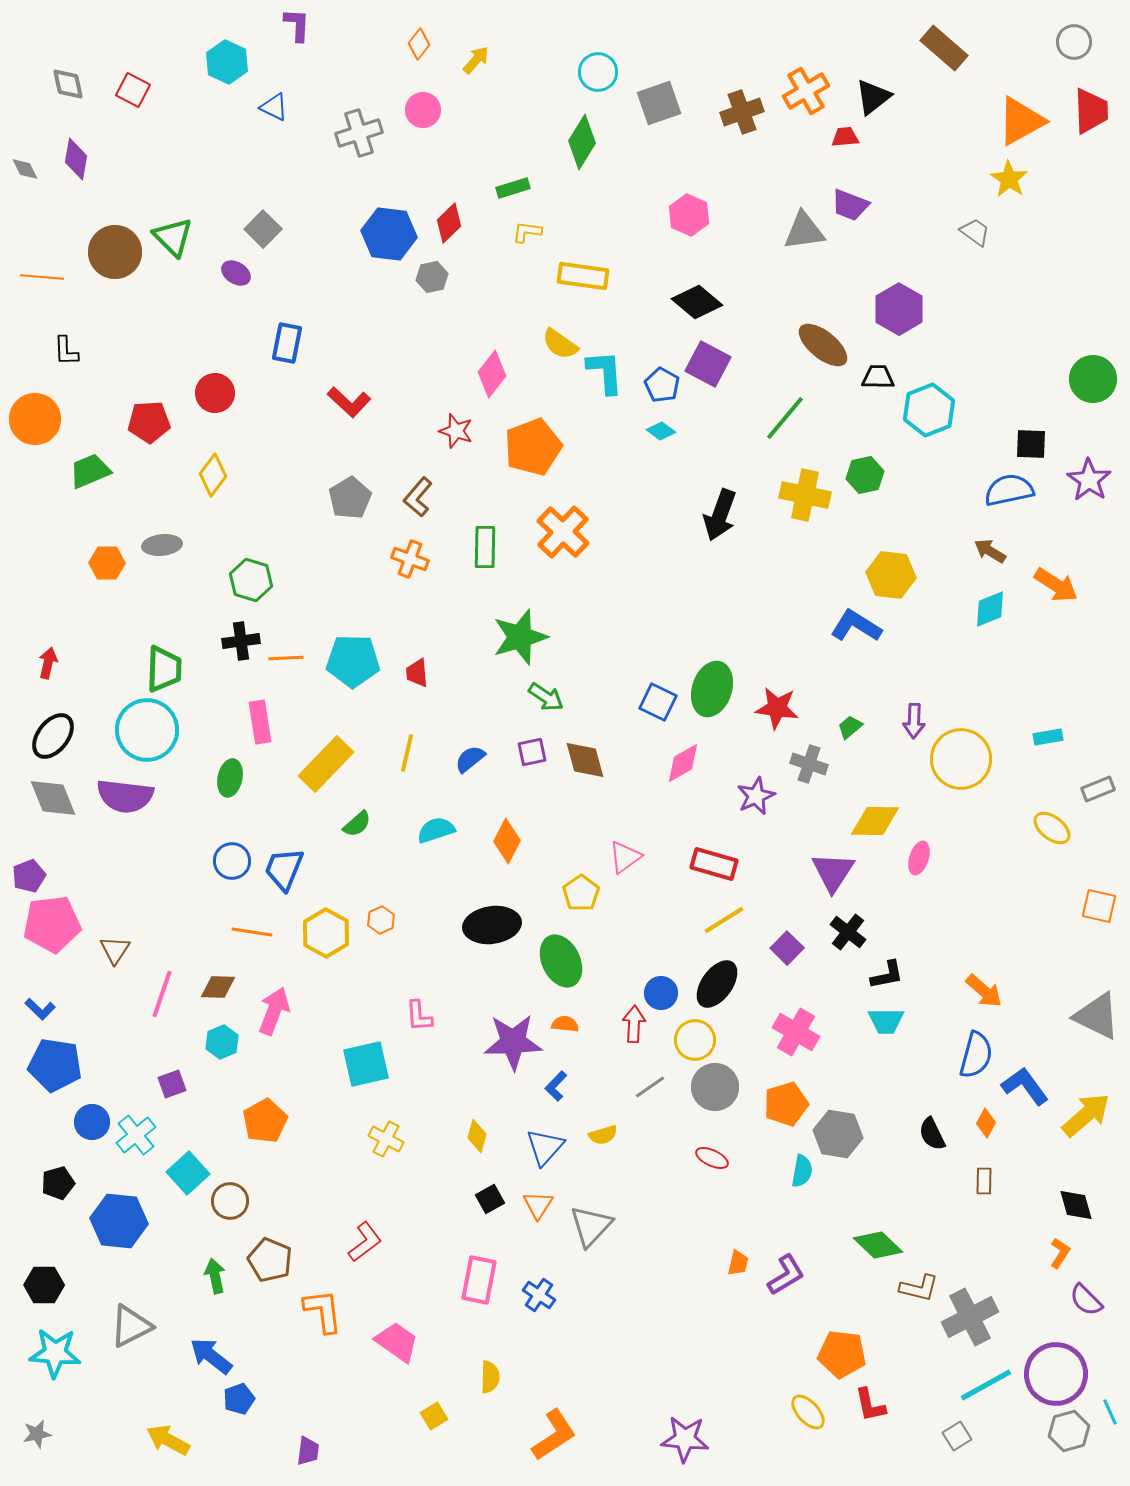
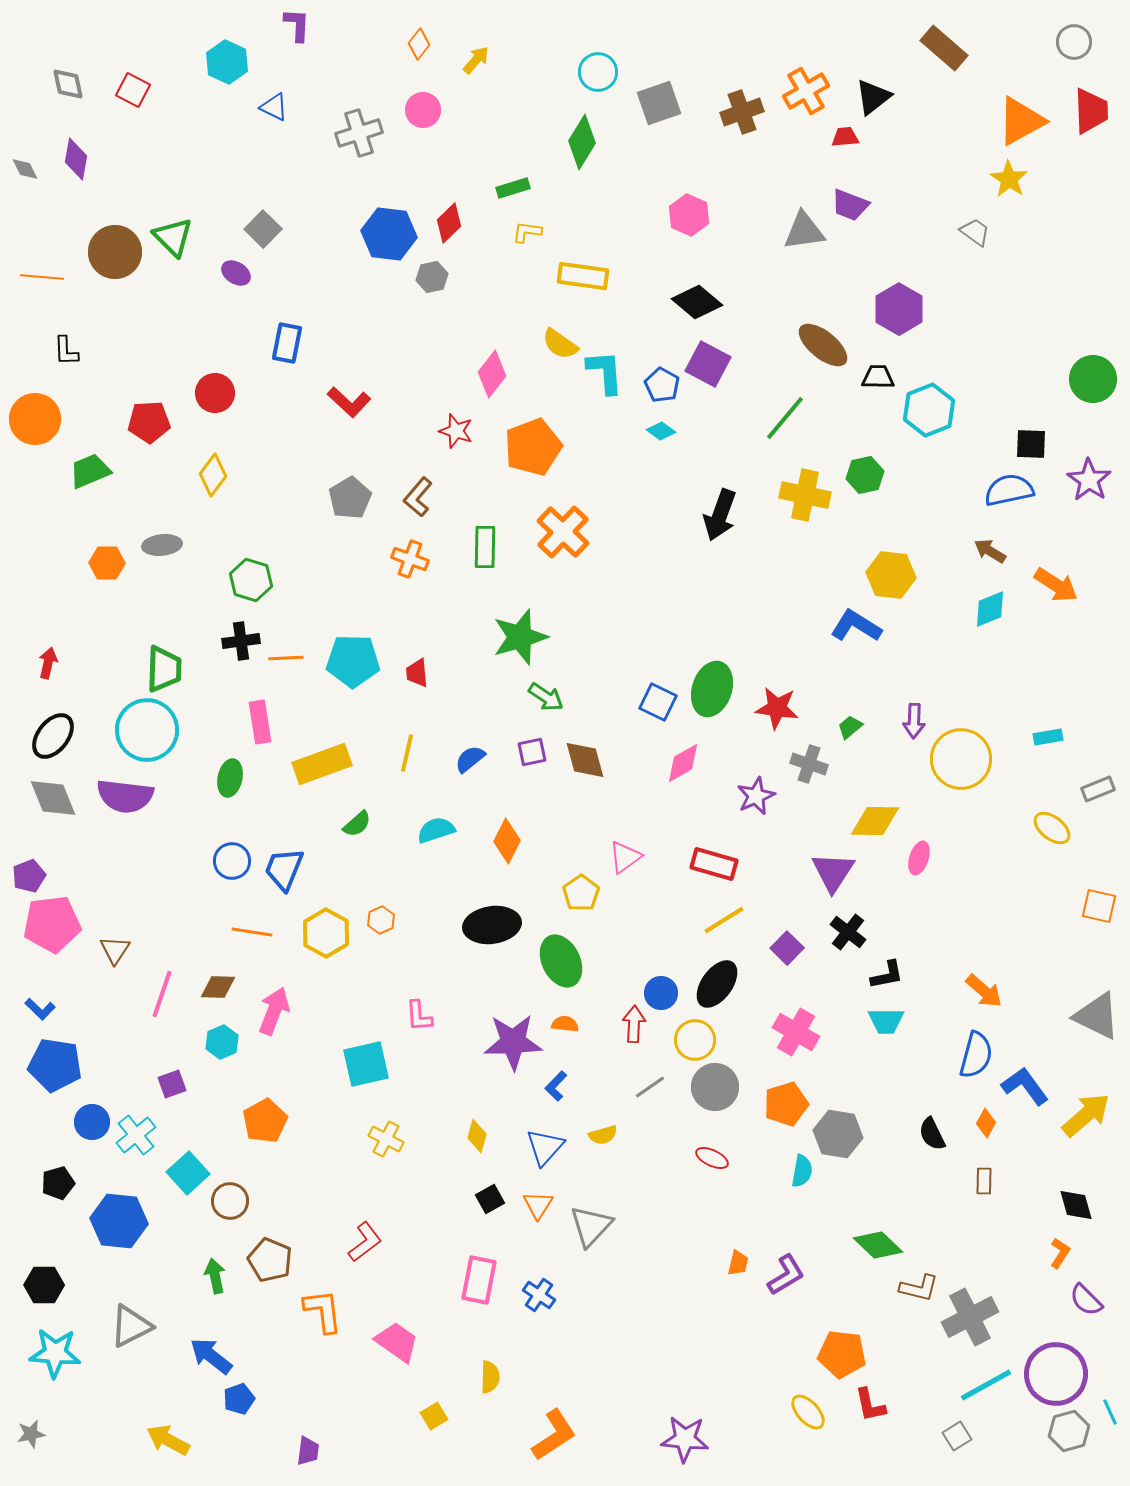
yellow rectangle at (326, 764): moved 4 px left; rotated 26 degrees clockwise
gray star at (37, 1434): moved 6 px left
